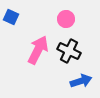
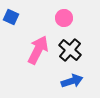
pink circle: moved 2 px left, 1 px up
black cross: moved 1 px right, 1 px up; rotated 15 degrees clockwise
blue arrow: moved 9 px left
